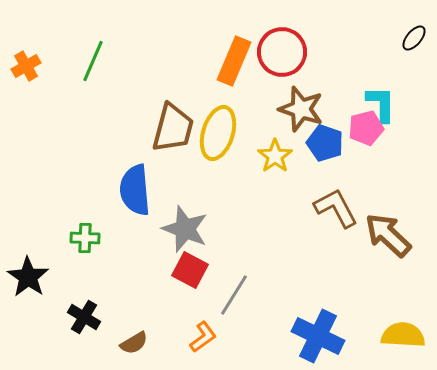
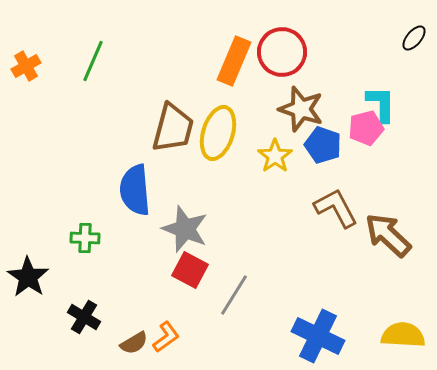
blue pentagon: moved 2 px left, 2 px down
orange L-shape: moved 37 px left
